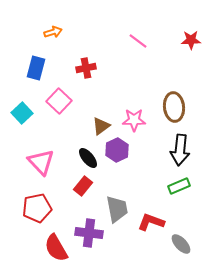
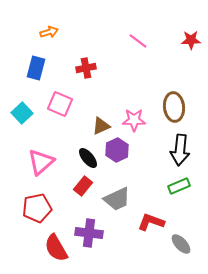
orange arrow: moved 4 px left
pink square: moved 1 px right, 3 px down; rotated 20 degrees counterclockwise
brown triangle: rotated 12 degrees clockwise
pink triangle: rotated 32 degrees clockwise
gray trapezoid: moved 10 px up; rotated 76 degrees clockwise
